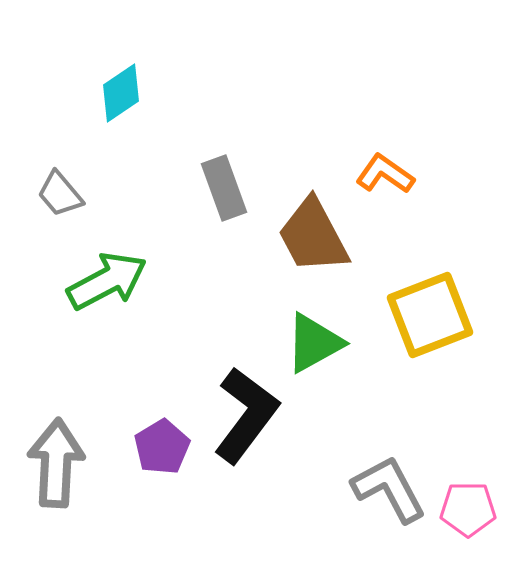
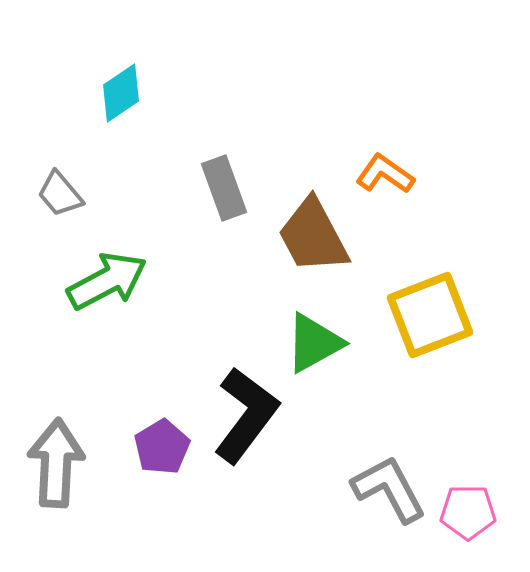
pink pentagon: moved 3 px down
